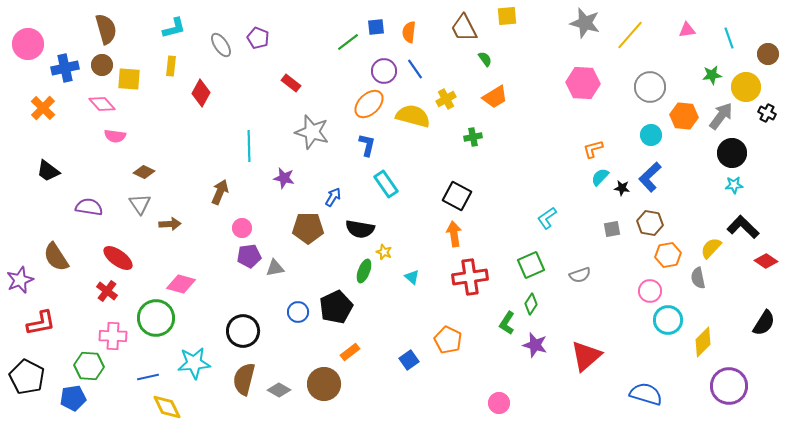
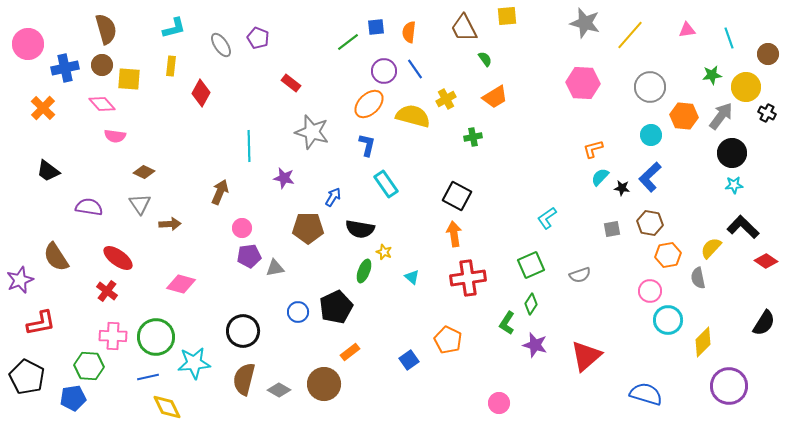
red cross at (470, 277): moved 2 px left, 1 px down
green circle at (156, 318): moved 19 px down
